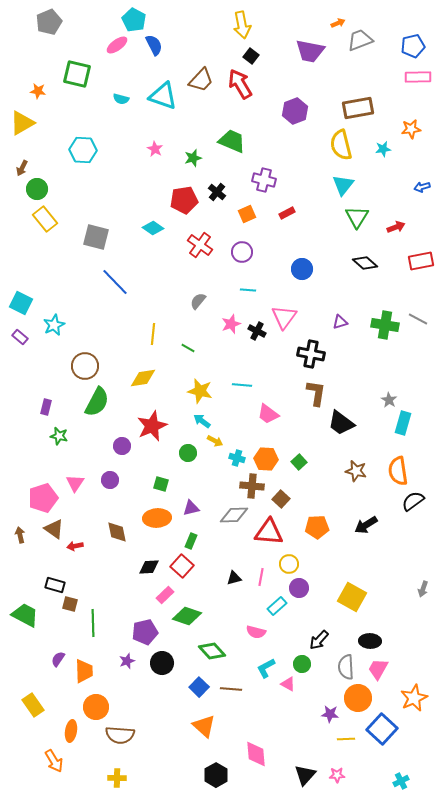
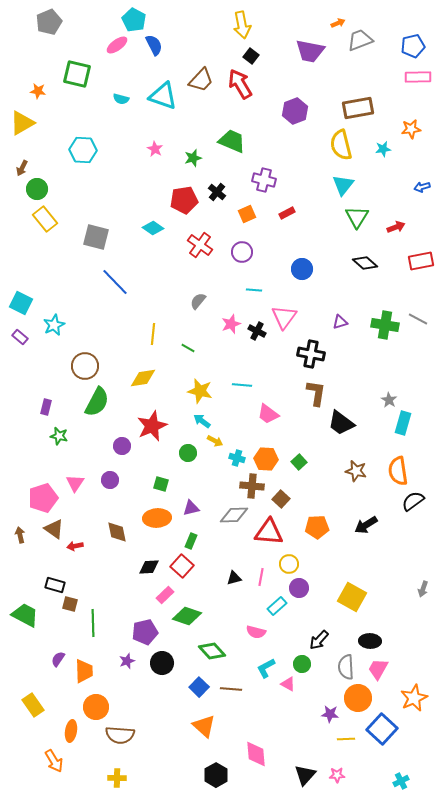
cyan line at (248, 290): moved 6 px right
